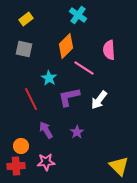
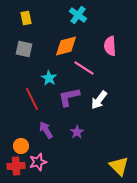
yellow rectangle: moved 1 px up; rotated 64 degrees counterclockwise
orange diamond: rotated 30 degrees clockwise
pink semicircle: moved 1 px right, 4 px up
red line: moved 1 px right
pink star: moved 8 px left; rotated 12 degrees counterclockwise
